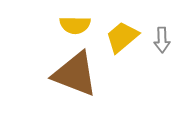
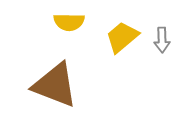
yellow semicircle: moved 6 px left, 3 px up
brown triangle: moved 20 px left, 11 px down
